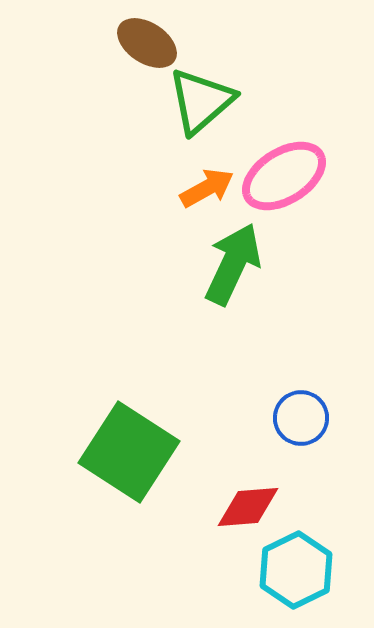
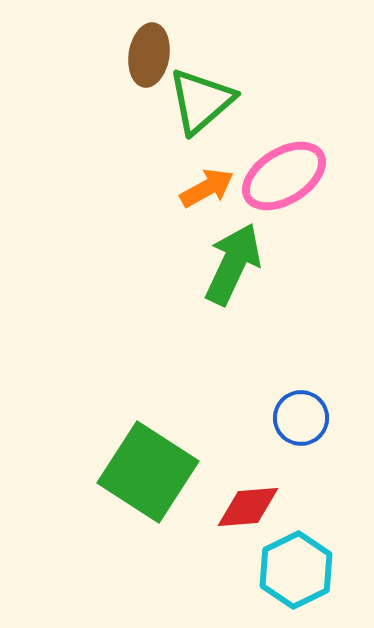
brown ellipse: moved 2 px right, 12 px down; rotated 66 degrees clockwise
green square: moved 19 px right, 20 px down
